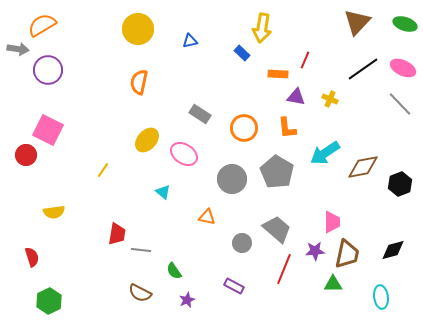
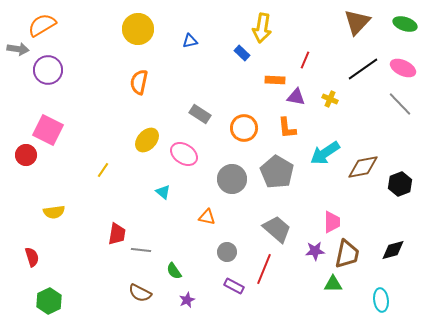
orange rectangle at (278, 74): moved 3 px left, 6 px down
gray circle at (242, 243): moved 15 px left, 9 px down
red line at (284, 269): moved 20 px left
cyan ellipse at (381, 297): moved 3 px down
